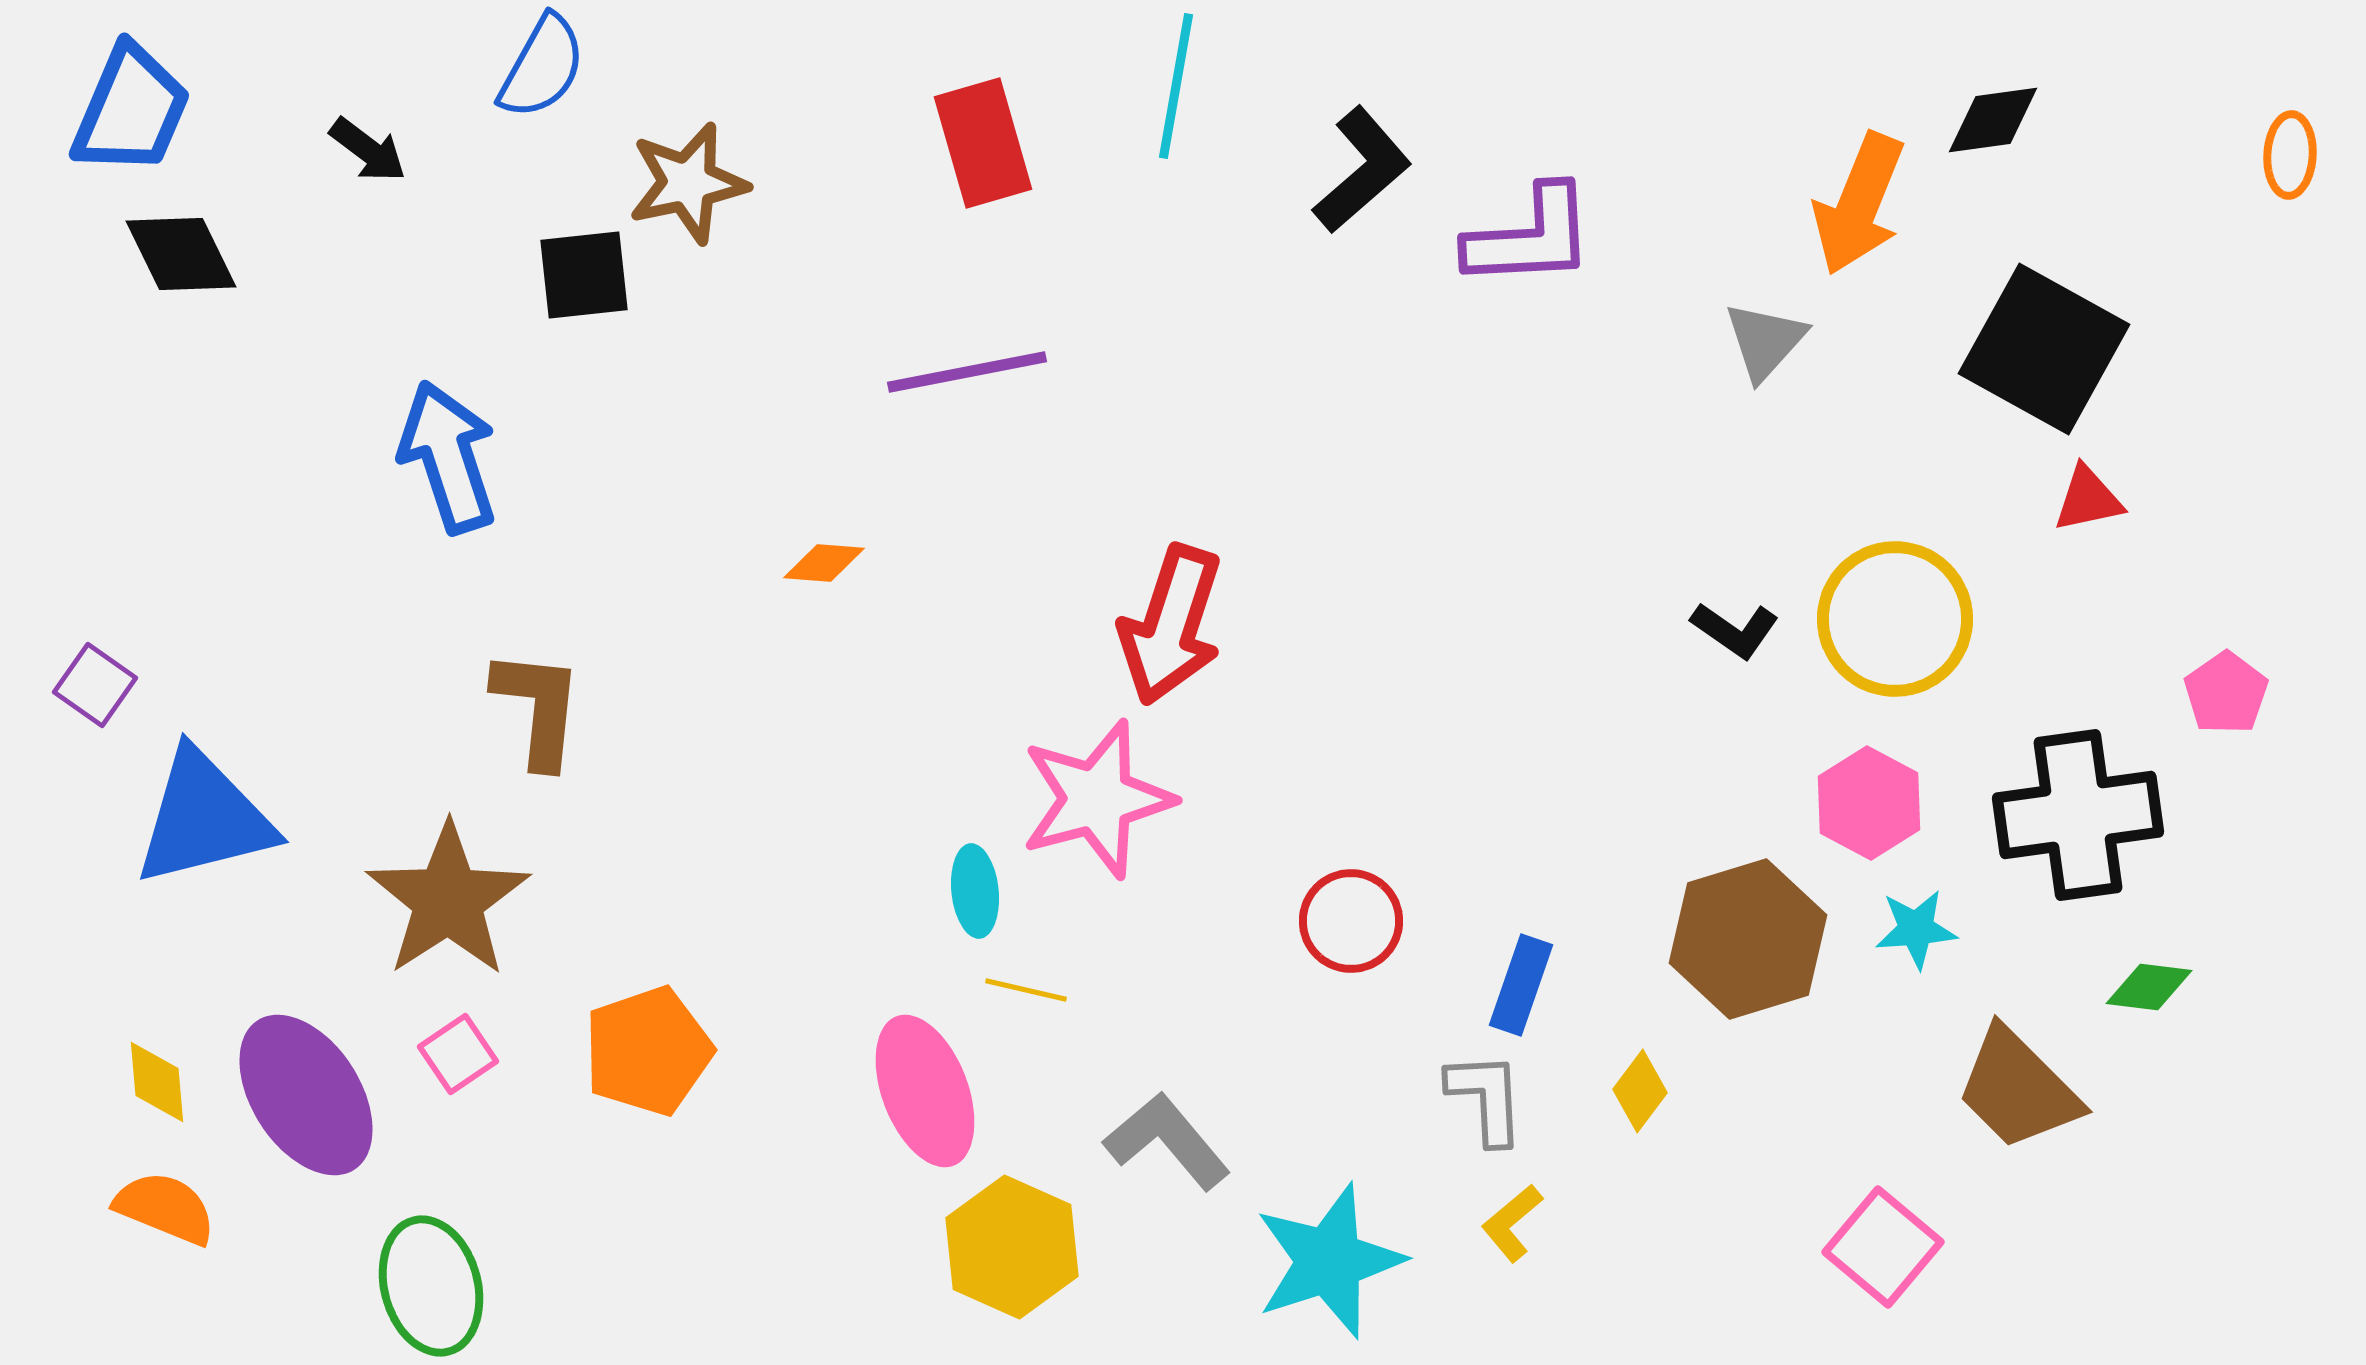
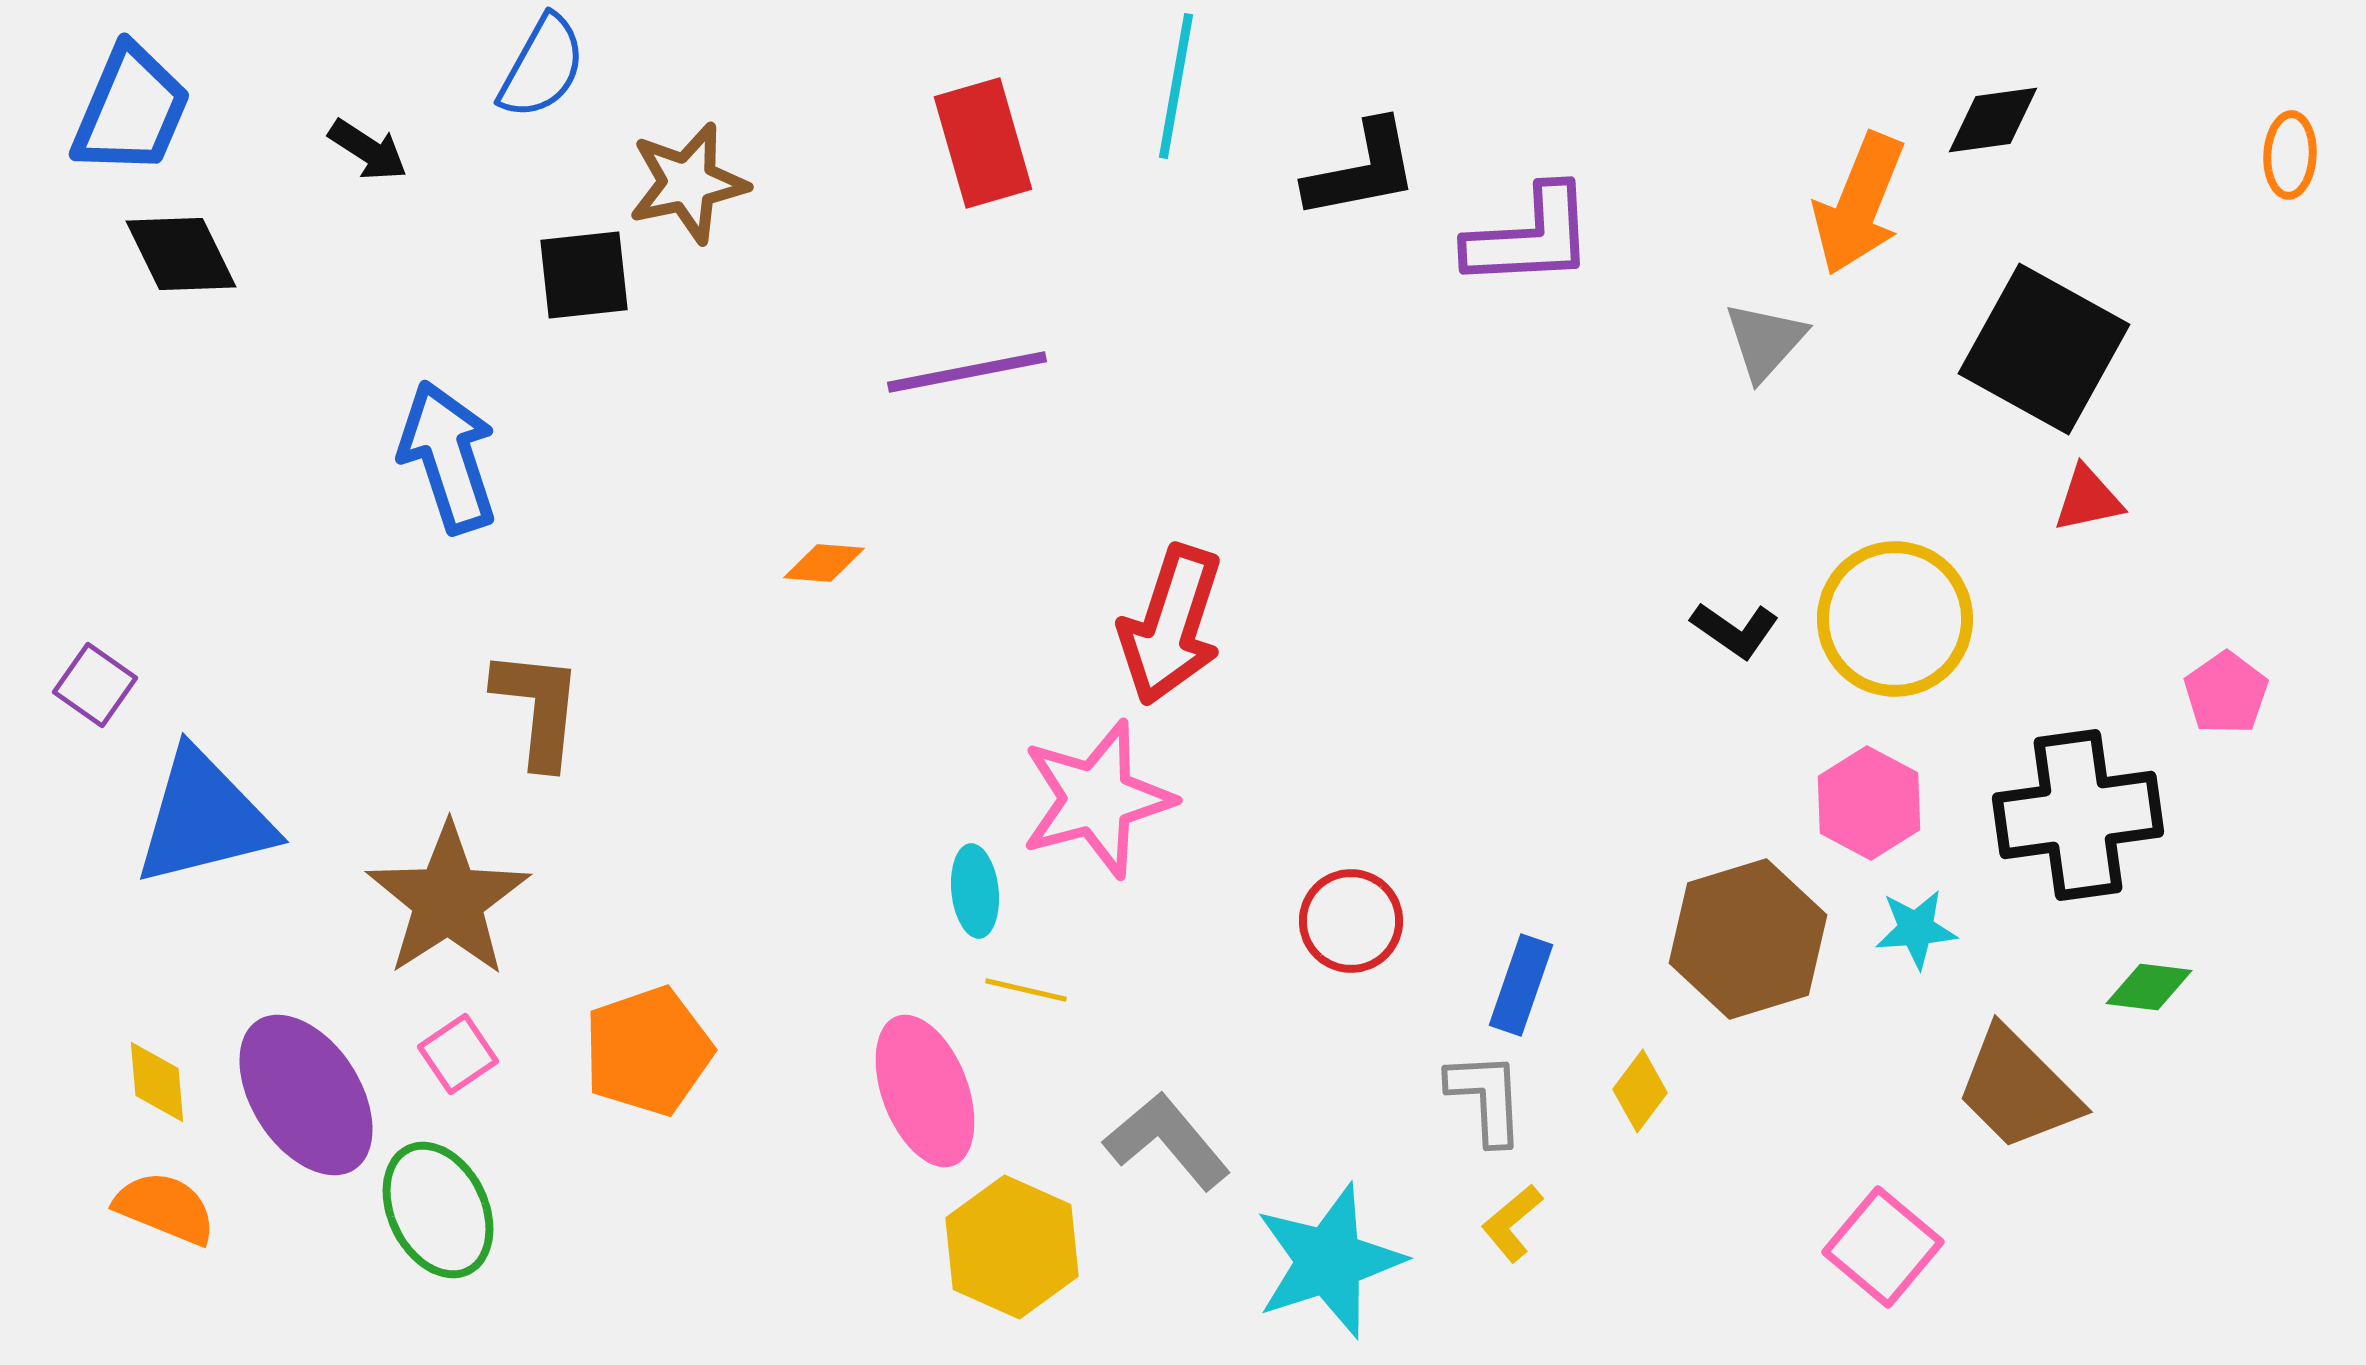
black arrow at (368, 150): rotated 4 degrees counterclockwise
black L-shape at (1362, 170): rotated 30 degrees clockwise
green ellipse at (431, 1286): moved 7 px right, 76 px up; rotated 11 degrees counterclockwise
